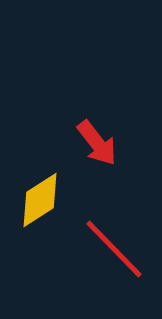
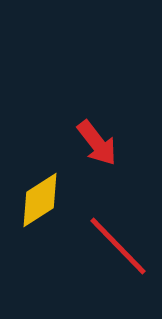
red line: moved 4 px right, 3 px up
